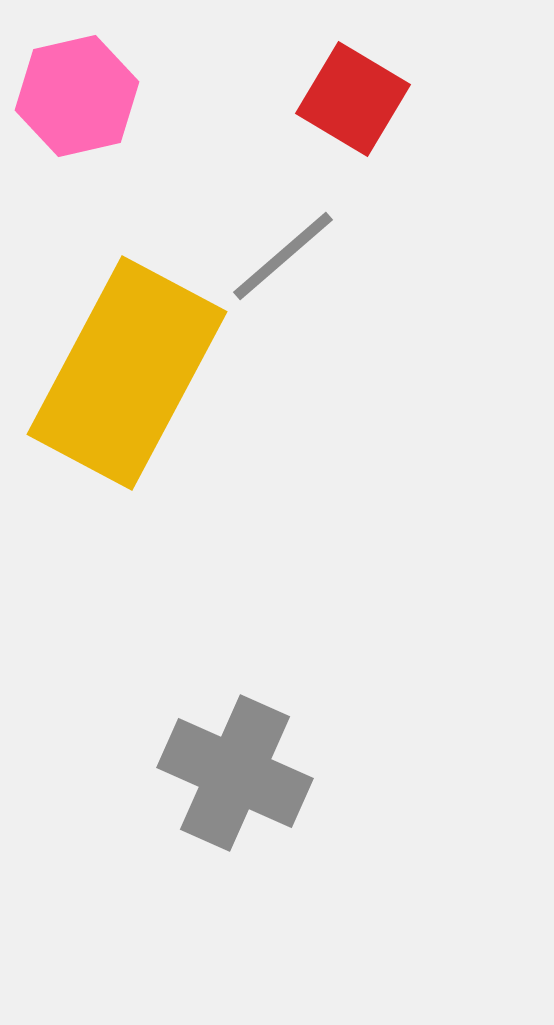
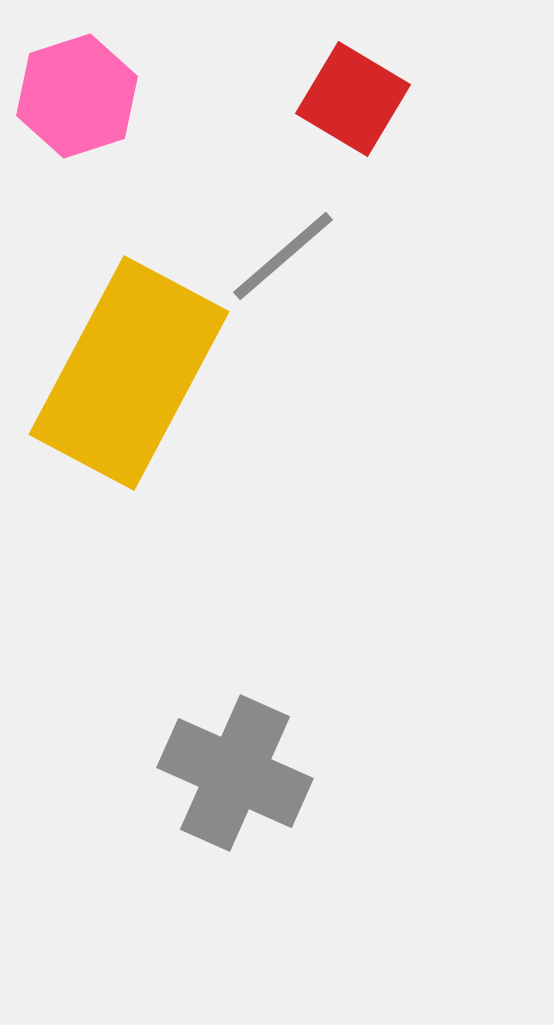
pink hexagon: rotated 5 degrees counterclockwise
yellow rectangle: moved 2 px right
